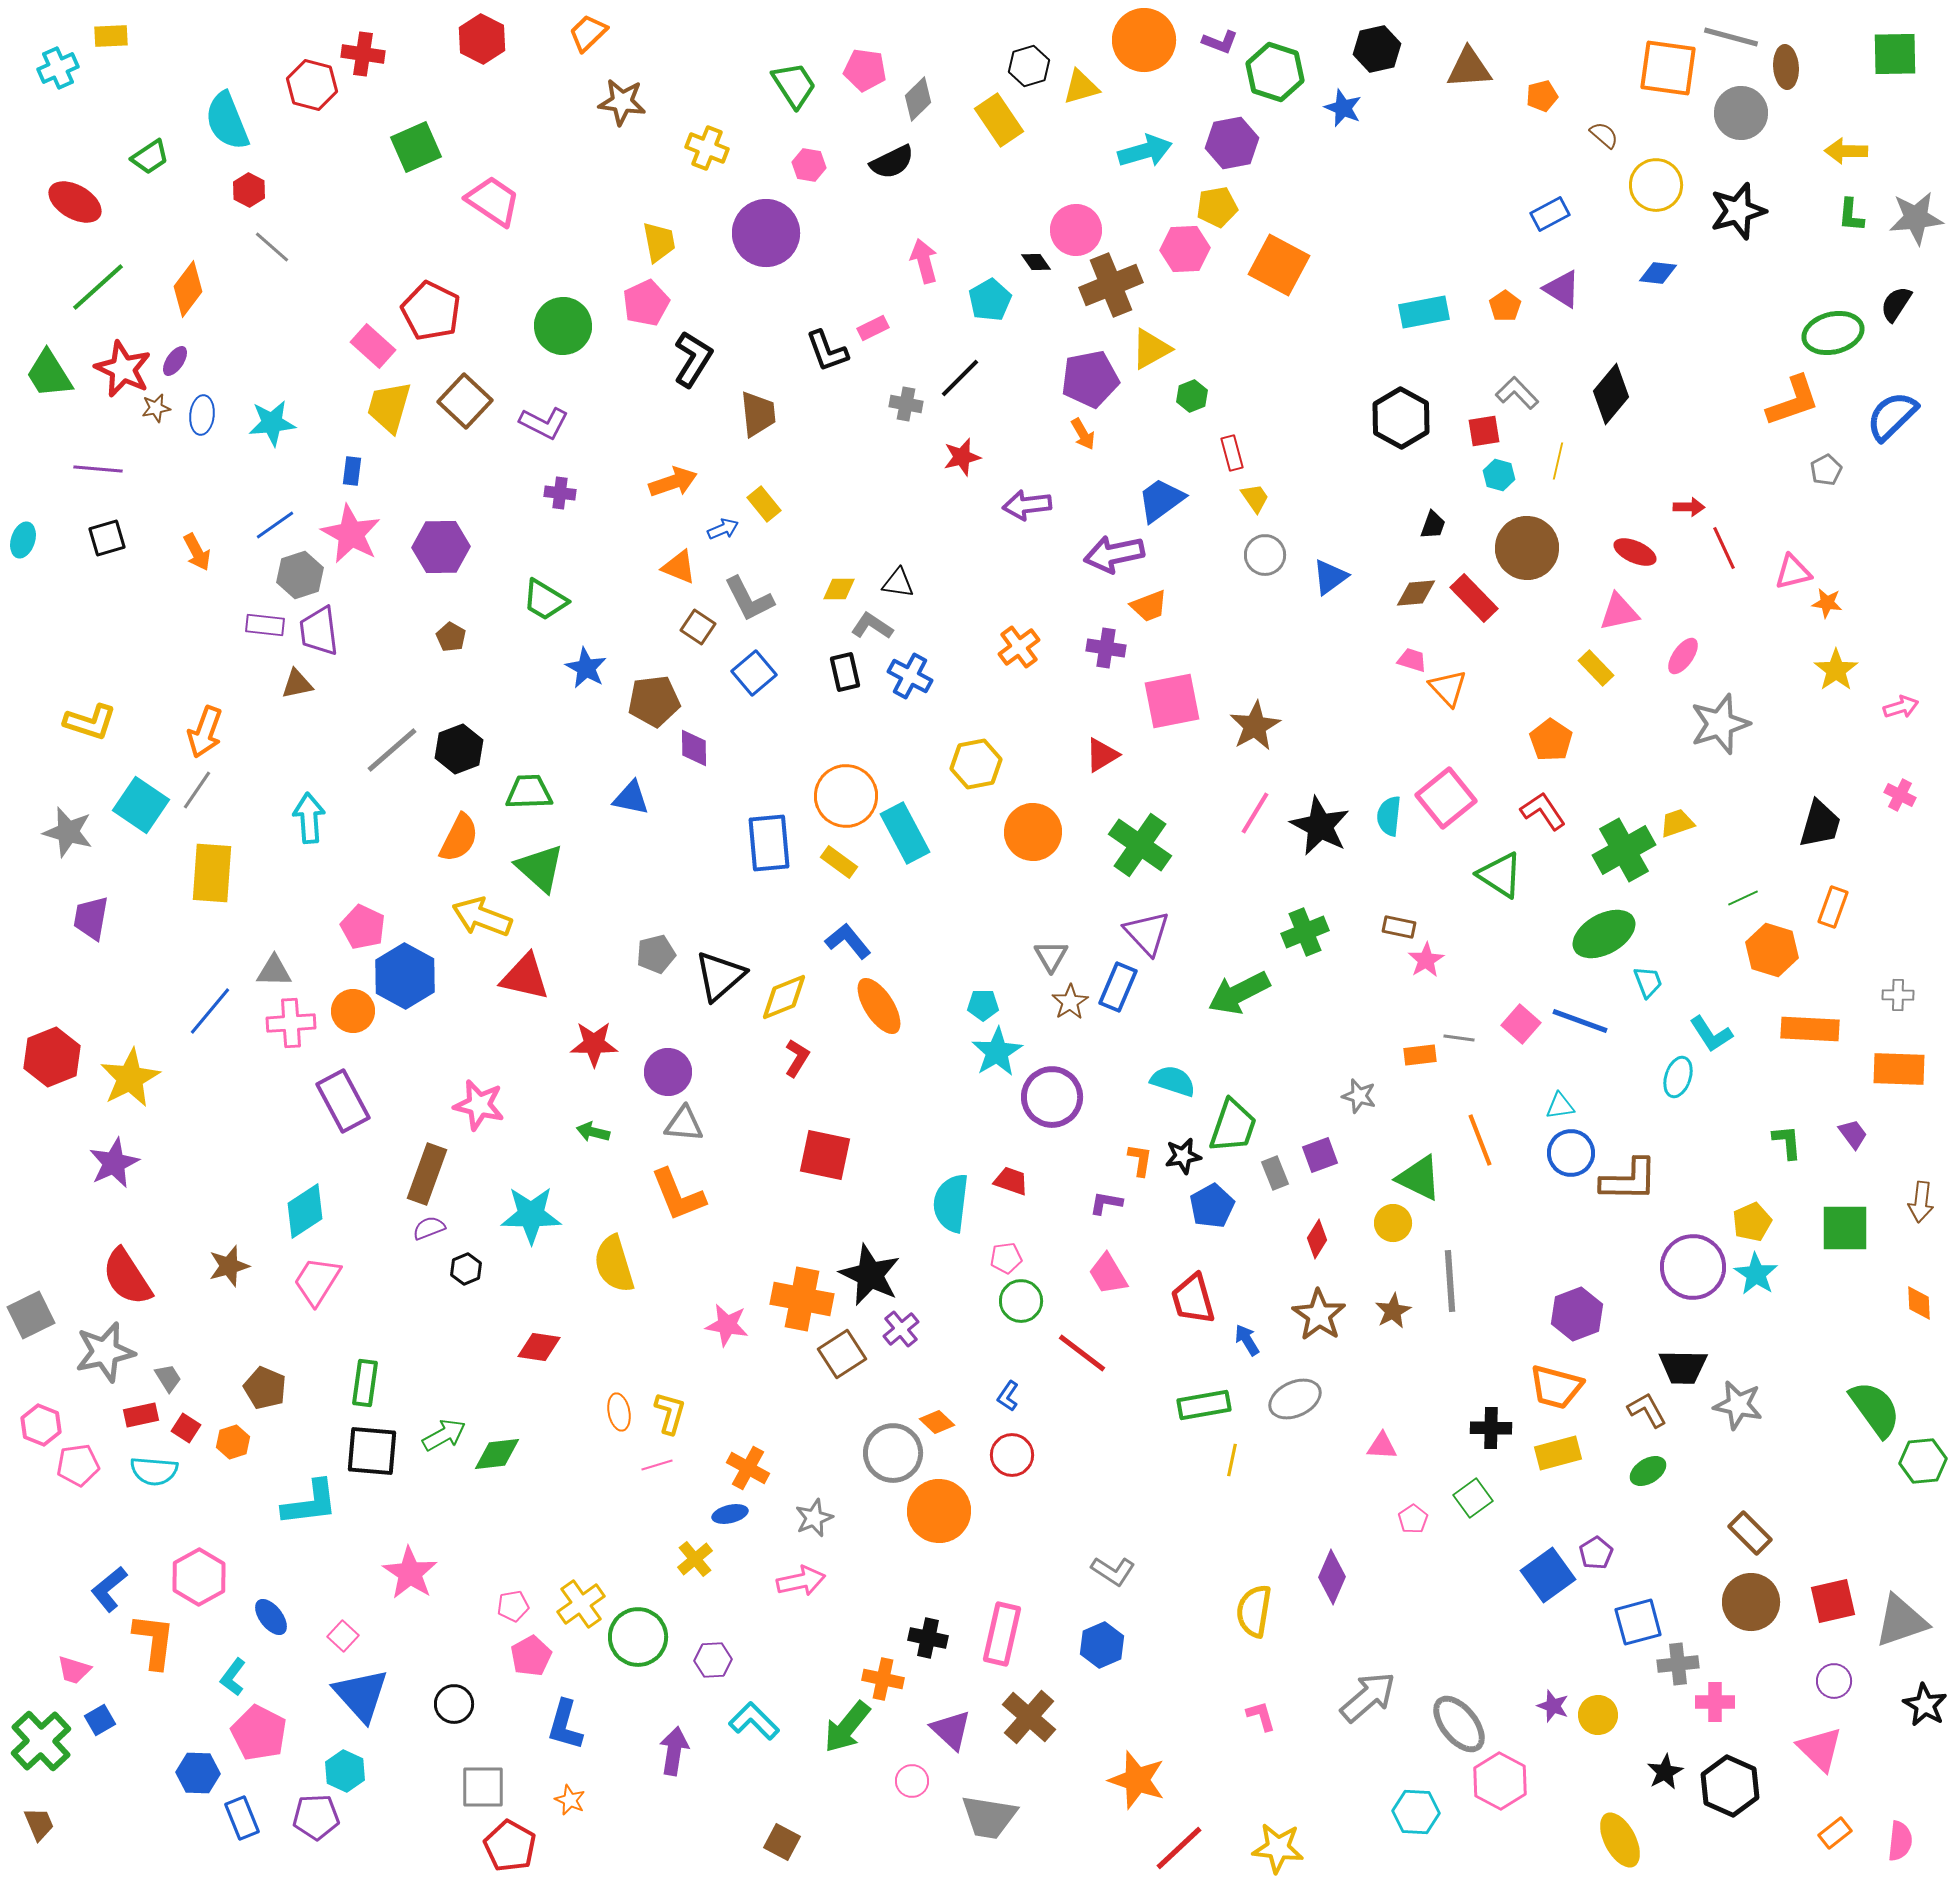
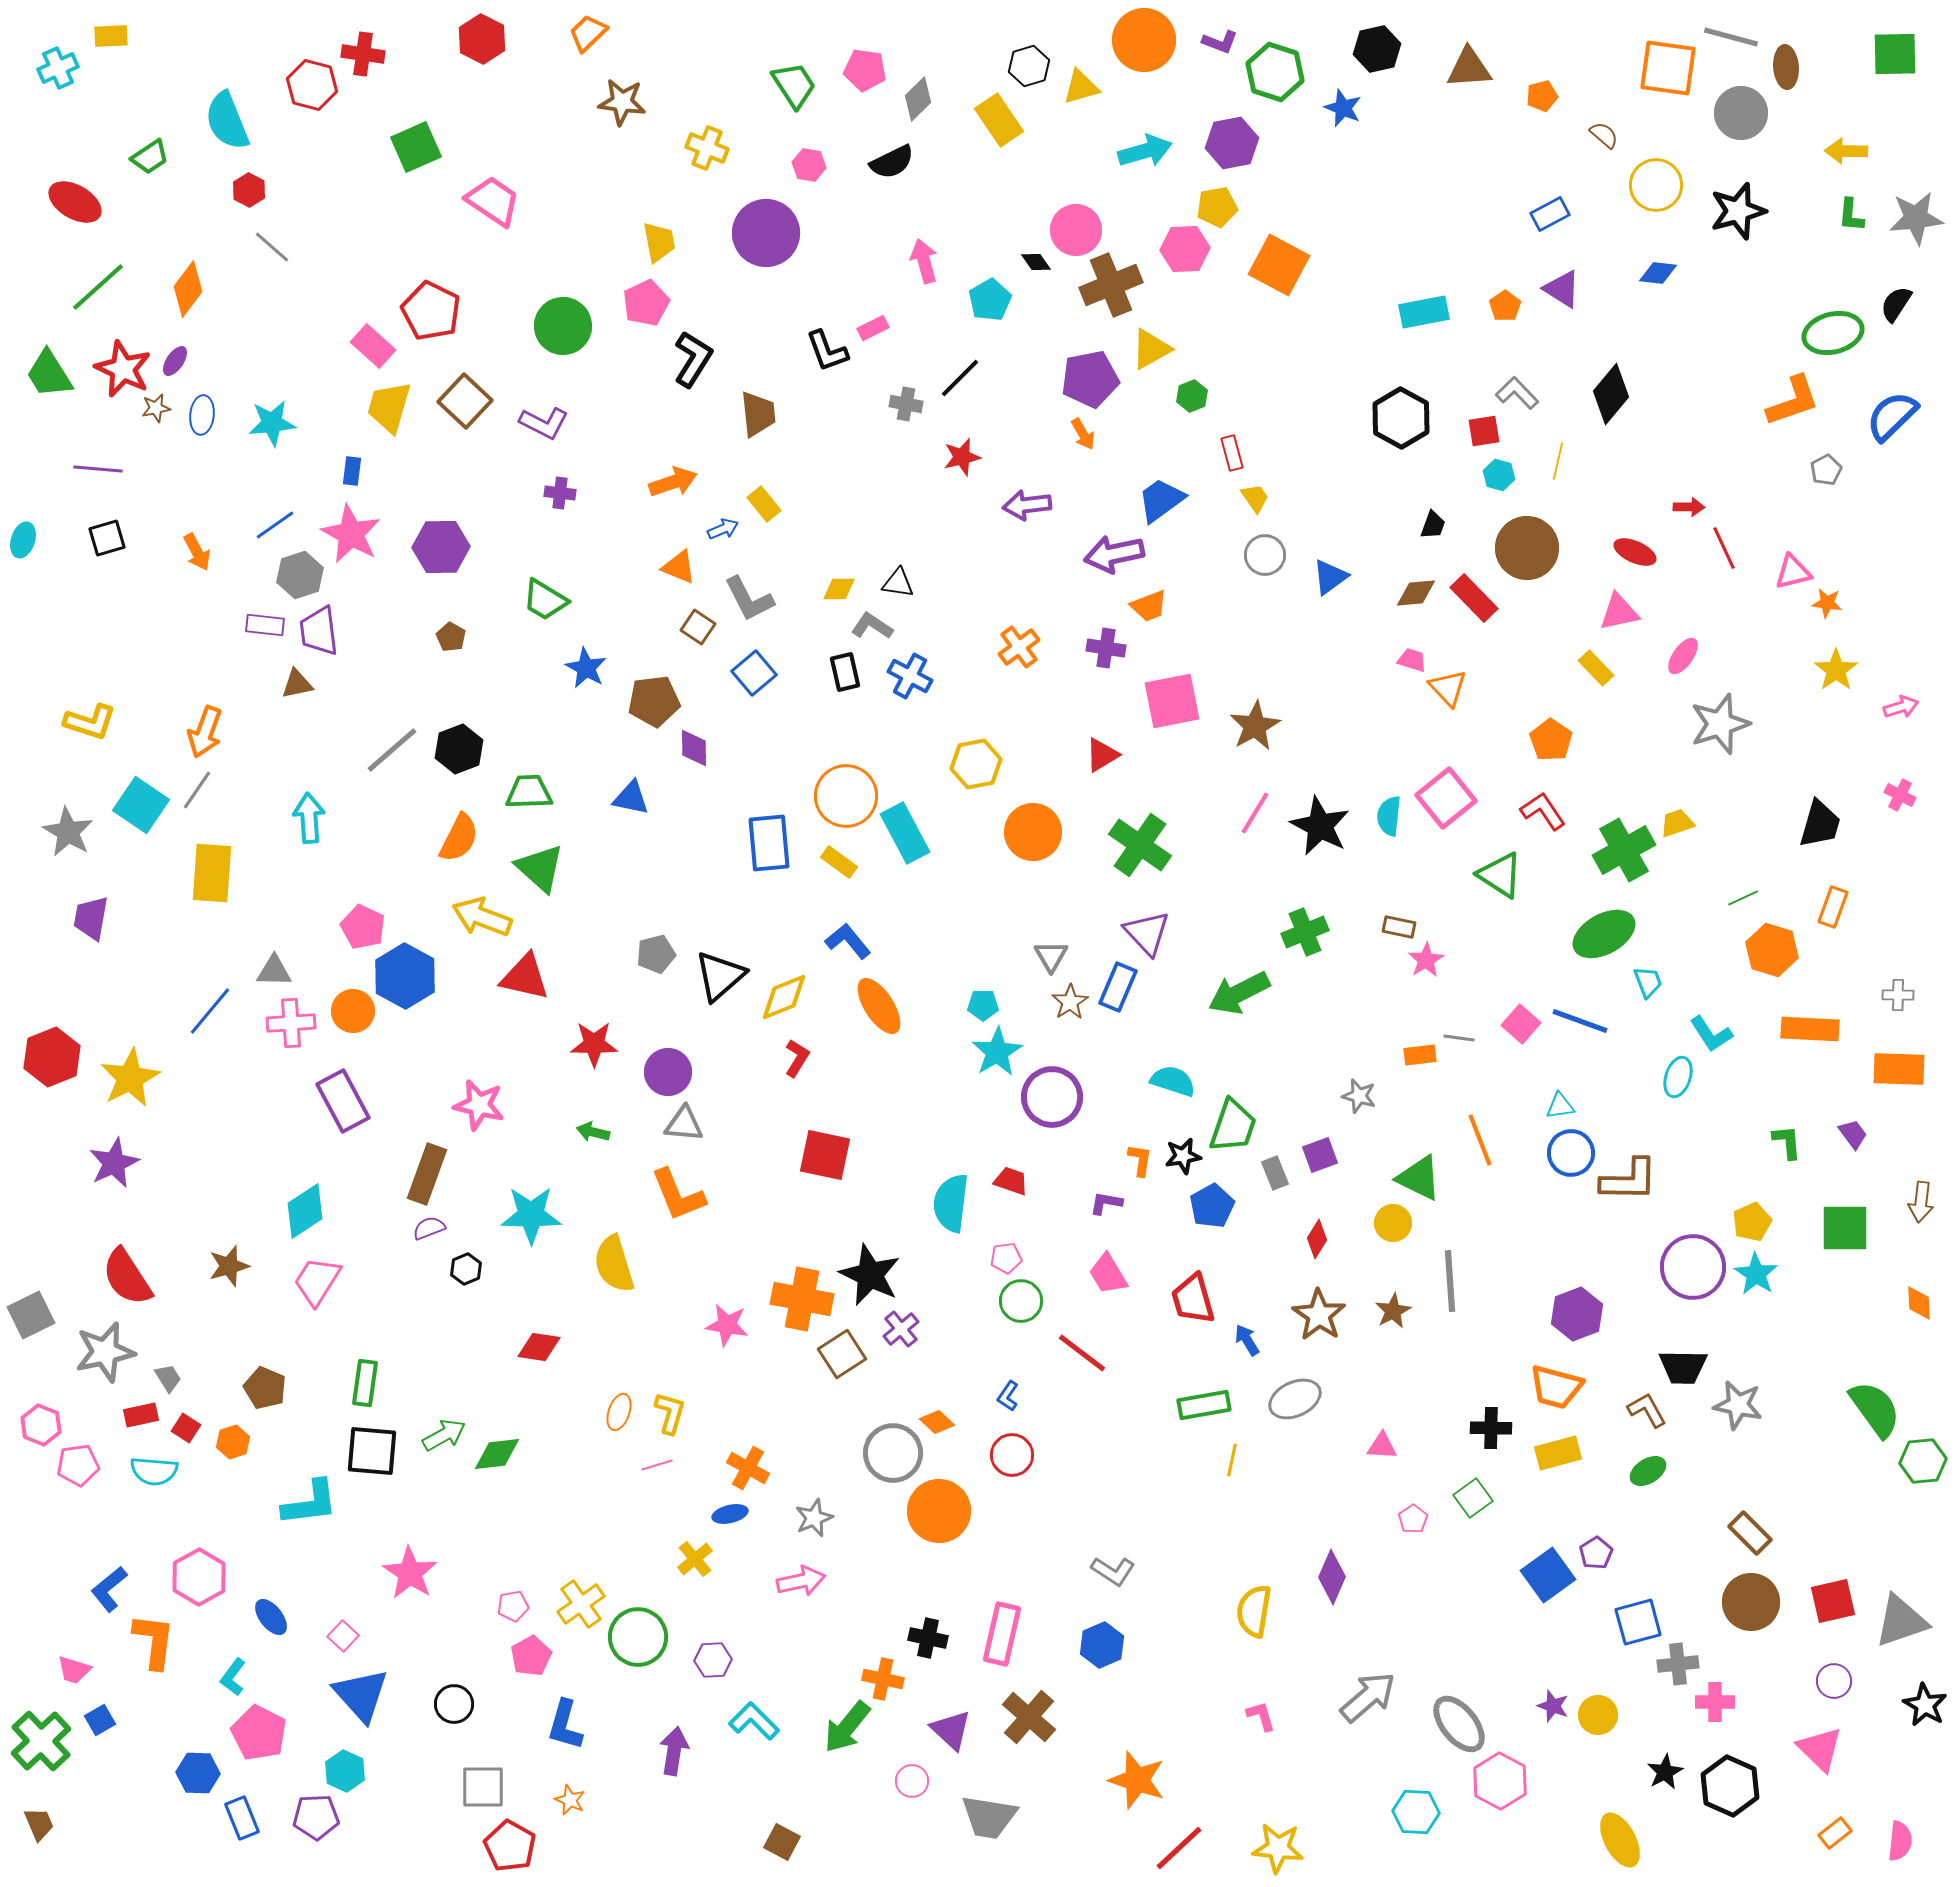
gray star at (68, 832): rotated 15 degrees clockwise
orange ellipse at (619, 1412): rotated 30 degrees clockwise
